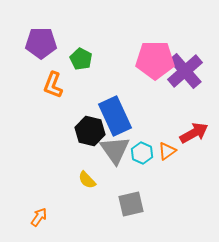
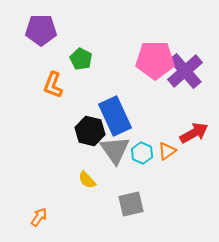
purple pentagon: moved 13 px up
